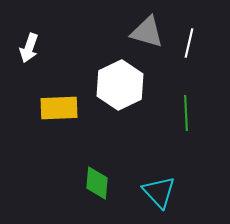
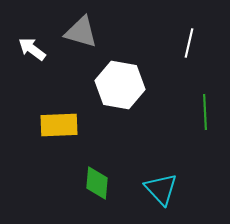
gray triangle: moved 66 px left
white arrow: moved 3 px right, 1 px down; rotated 108 degrees clockwise
white hexagon: rotated 24 degrees counterclockwise
yellow rectangle: moved 17 px down
green line: moved 19 px right, 1 px up
cyan triangle: moved 2 px right, 3 px up
